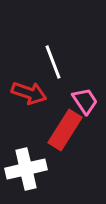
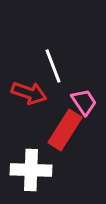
white line: moved 4 px down
pink trapezoid: moved 1 px left, 1 px down
white cross: moved 5 px right, 1 px down; rotated 15 degrees clockwise
